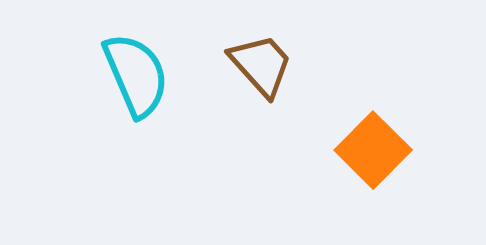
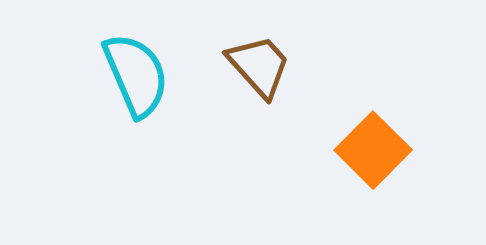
brown trapezoid: moved 2 px left, 1 px down
